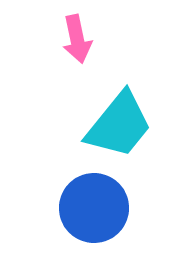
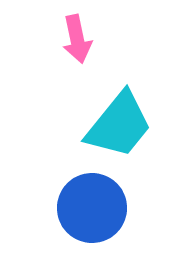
blue circle: moved 2 px left
